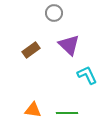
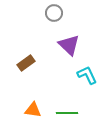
brown rectangle: moved 5 px left, 13 px down
